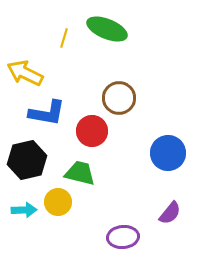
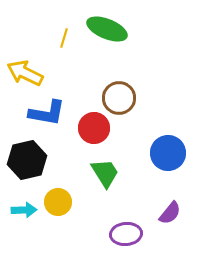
red circle: moved 2 px right, 3 px up
green trapezoid: moved 25 px right; rotated 44 degrees clockwise
purple ellipse: moved 3 px right, 3 px up
